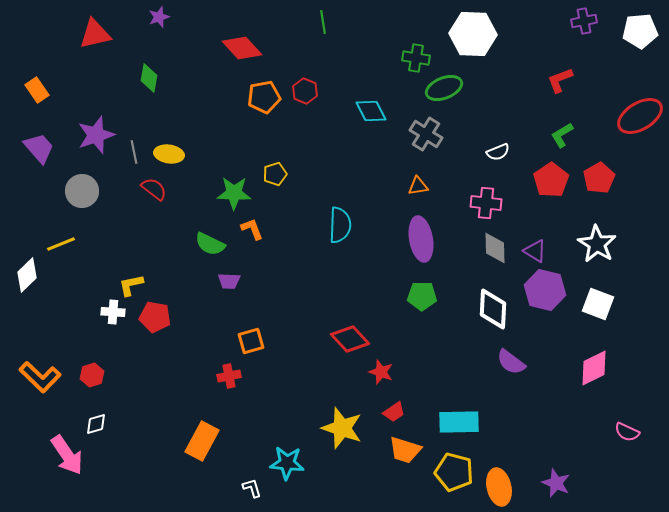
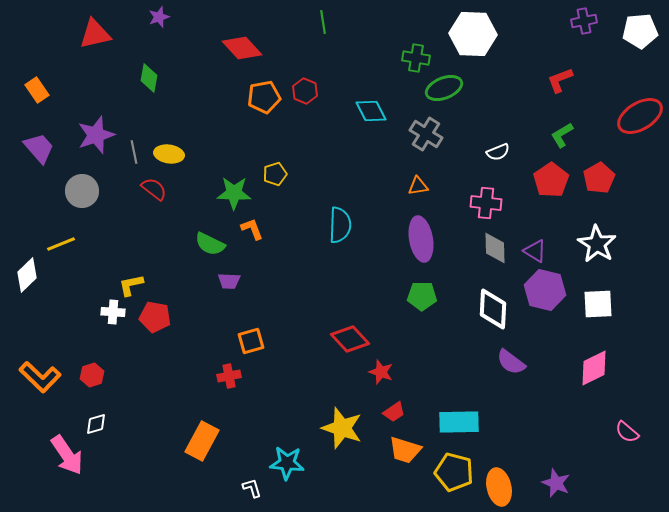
white square at (598, 304): rotated 24 degrees counterclockwise
pink semicircle at (627, 432): rotated 15 degrees clockwise
